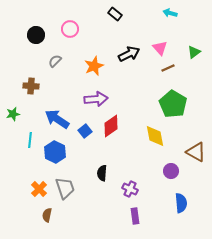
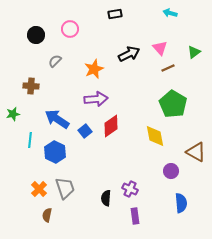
black rectangle: rotated 48 degrees counterclockwise
orange star: moved 3 px down
black semicircle: moved 4 px right, 25 px down
